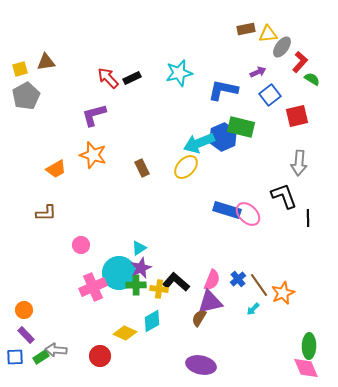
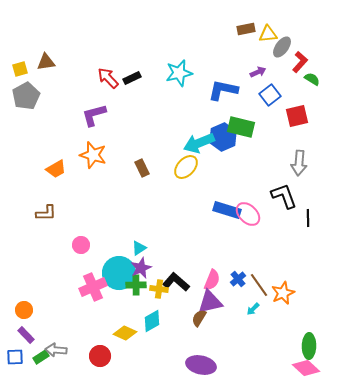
pink diamond at (306, 368): rotated 24 degrees counterclockwise
